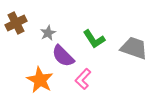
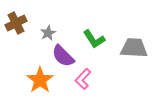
gray trapezoid: rotated 16 degrees counterclockwise
orange star: rotated 8 degrees clockwise
